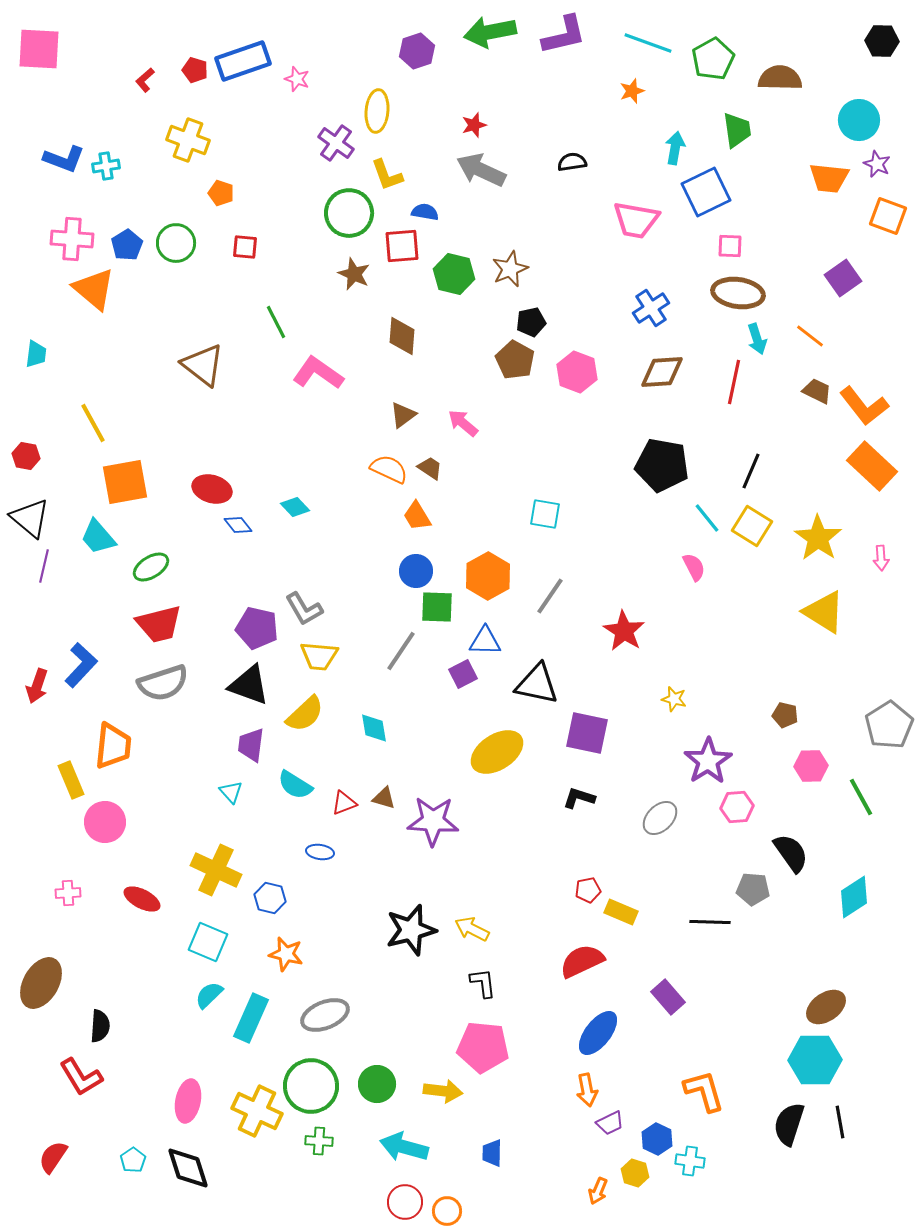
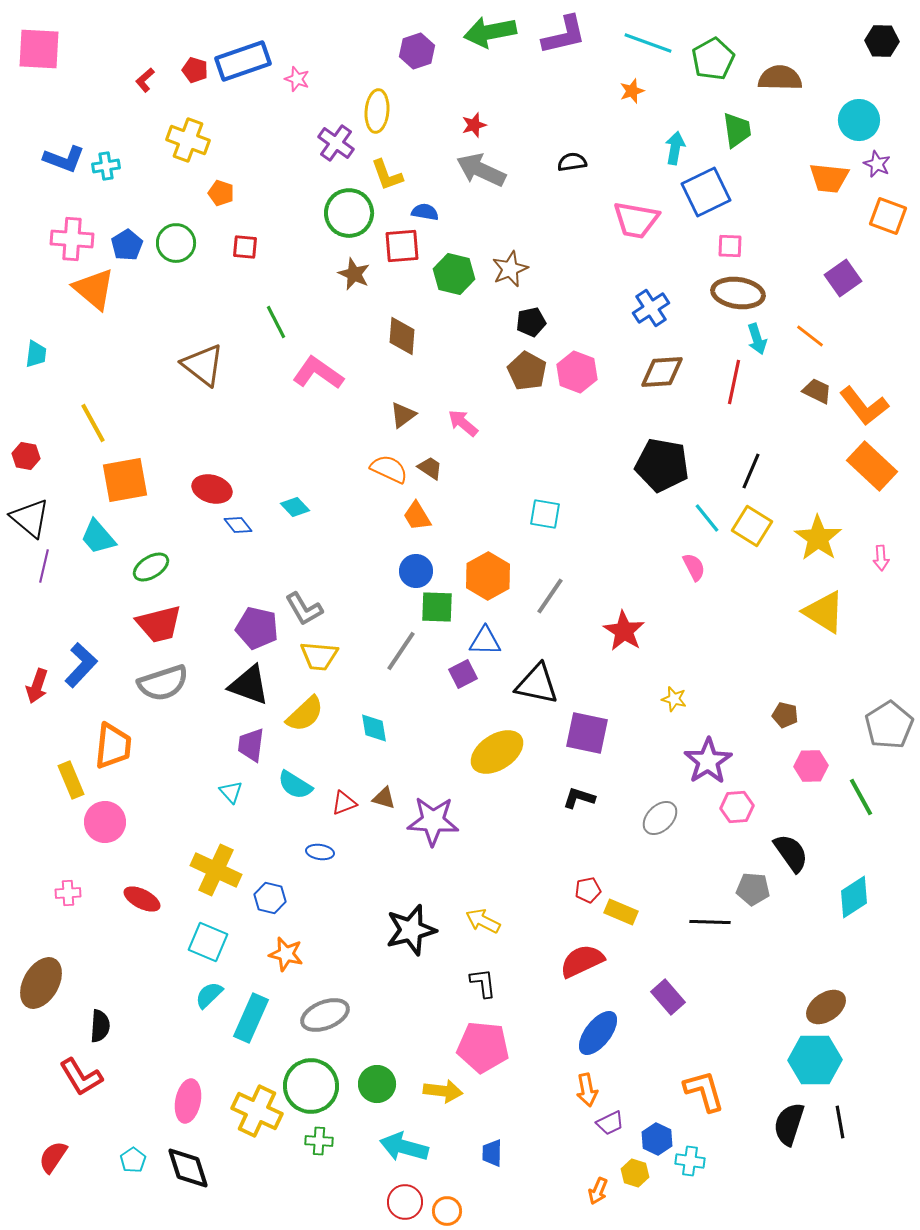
brown pentagon at (515, 360): moved 12 px right, 11 px down
orange square at (125, 482): moved 2 px up
yellow arrow at (472, 929): moved 11 px right, 8 px up
